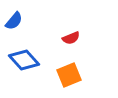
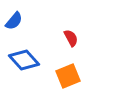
red semicircle: rotated 96 degrees counterclockwise
orange square: moved 1 px left, 1 px down
